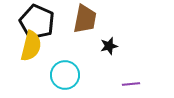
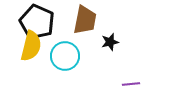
brown trapezoid: moved 1 px down
black star: moved 1 px right, 4 px up
cyan circle: moved 19 px up
